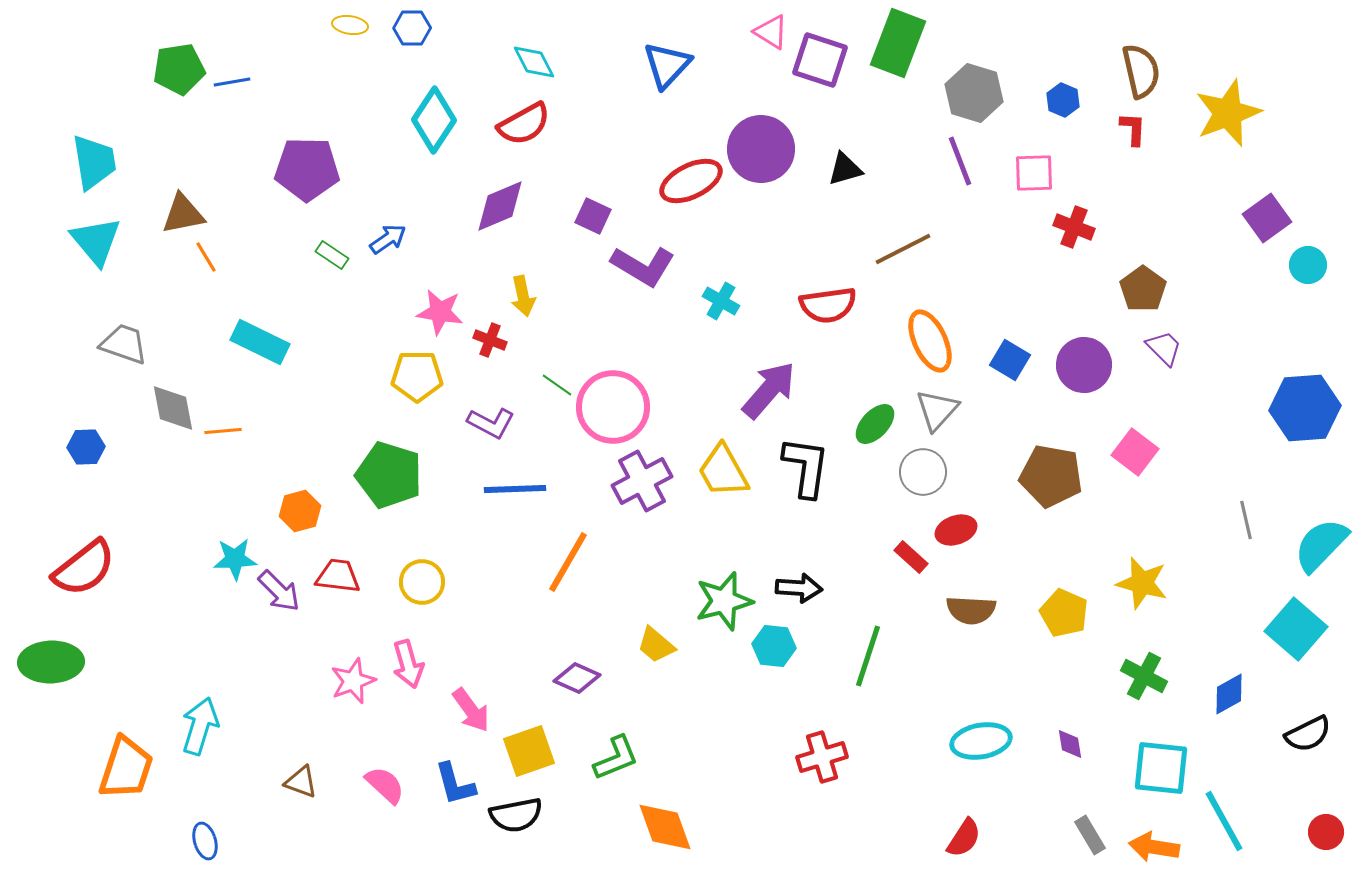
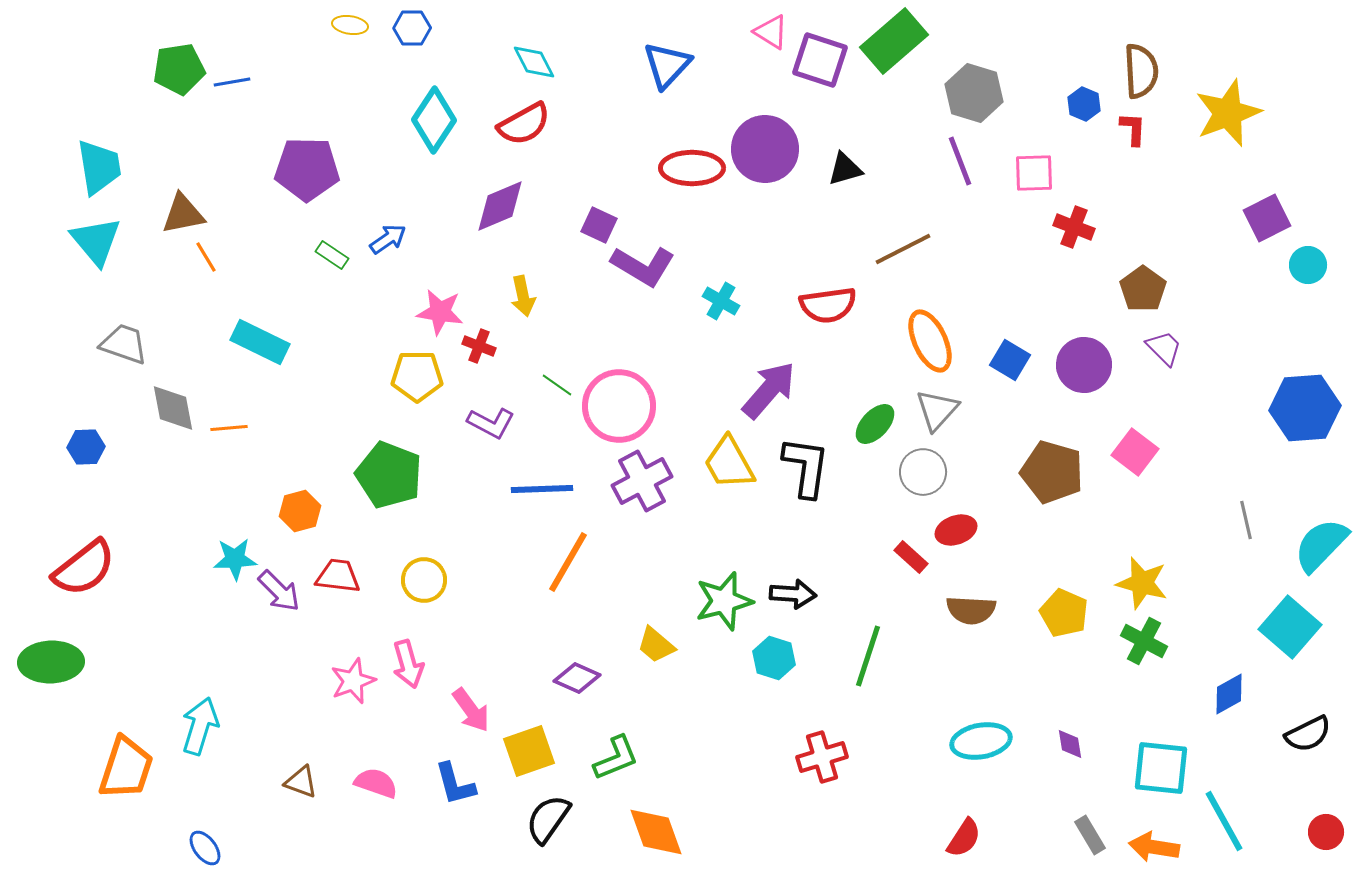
green rectangle at (898, 43): moved 4 px left, 2 px up; rotated 28 degrees clockwise
brown semicircle at (1141, 71): rotated 10 degrees clockwise
blue hexagon at (1063, 100): moved 21 px right, 4 px down
purple circle at (761, 149): moved 4 px right
cyan trapezoid at (94, 162): moved 5 px right, 5 px down
red ellipse at (691, 181): moved 1 px right, 13 px up; rotated 26 degrees clockwise
purple square at (593, 216): moved 6 px right, 9 px down
purple square at (1267, 218): rotated 9 degrees clockwise
red cross at (490, 340): moved 11 px left, 6 px down
pink circle at (613, 407): moved 6 px right, 1 px up
orange line at (223, 431): moved 6 px right, 3 px up
yellow trapezoid at (723, 471): moved 6 px right, 8 px up
green pentagon at (389, 475): rotated 4 degrees clockwise
brown pentagon at (1051, 476): moved 1 px right, 4 px up; rotated 6 degrees clockwise
blue line at (515, 489): moved 27 px right
yellow circle at (422, 582): moved 2 px right, 2 px up
black arrow at (799, 588): moved 6 px left, 6 px down
cyan square at (1296, 629): moved 6 px left, 2 px up
cyan hexagon at (774, 646): moved 12 px down; rotated 12 degrees clockwise
green cross at (1144, 676): moved 35 px up
pink semicircle at (385, 785): moved 9 px left, 2 px up; rotated 24 degrees counterclockwise
black semicircle at (516, 815): moved 32 px right, 4 px down; rotated 136 degrees clockwise
orange diamond at (665, 827): moved 9 px left, 5 px down
blue ellipse at (205, 841): moved 7 px down; rotated 21 degrees counterclockwise
